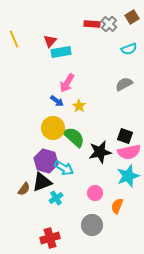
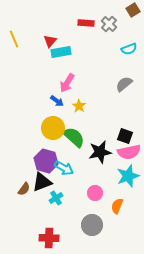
brown square: moved 1 px right, 7 px up
red rectangle: moved 6 px left, 1 px up
gray semicircle: rotated 12 degrees counterclockwise
red cross: moved 1 px left; rotated 18 degrees clockwise
